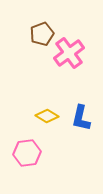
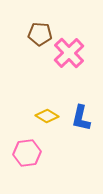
brown pentagon: moved 2 px left; rotated 25 degrees clockwise
pink cross: rotated 8 degrees counterclockwise
